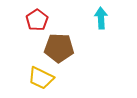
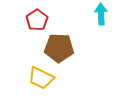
cyan arrow: moved 4 px up
